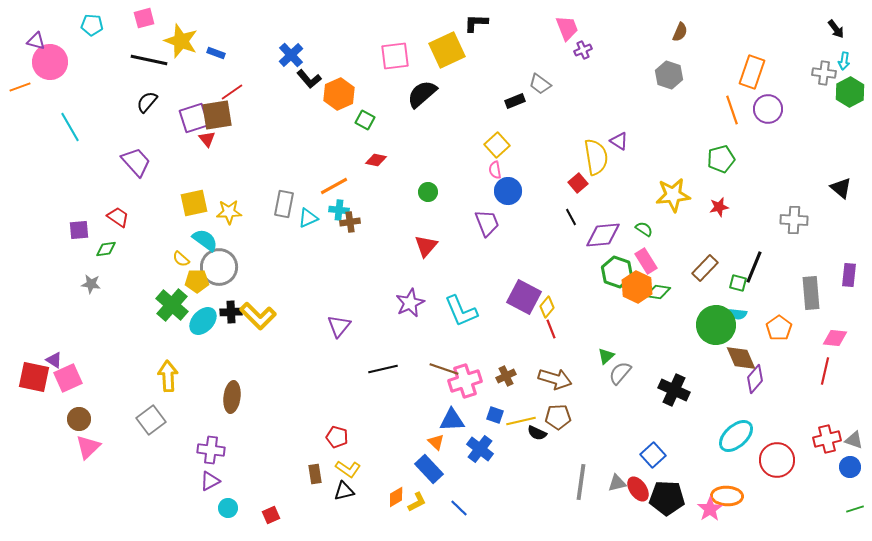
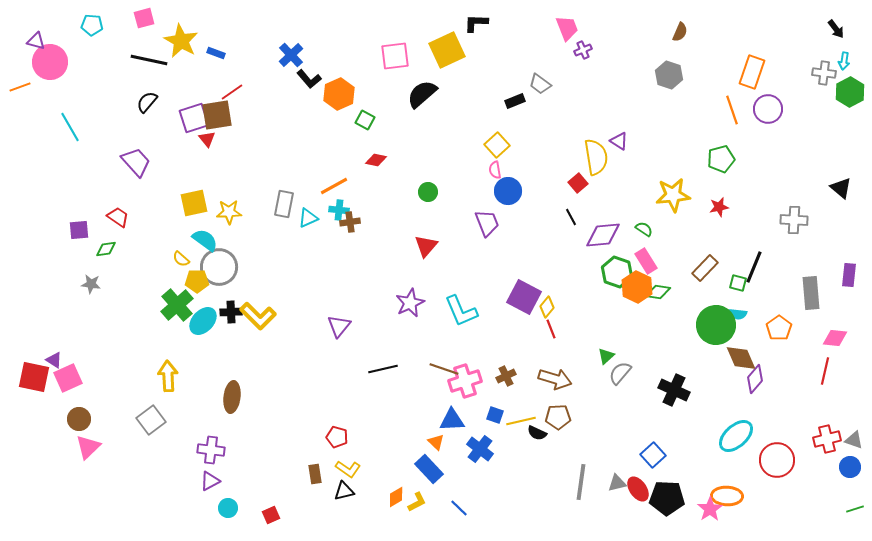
yellow star at (181, 41): rotated 8 degrees clockwise
green cross at (172, 305): moved 5 px right; rotated 8 degrees clockwise
